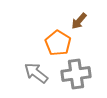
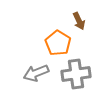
brown arrow: rotated 66 degrees counterclockwise
gray arrow: rotated 60 degrees counterclockwise
